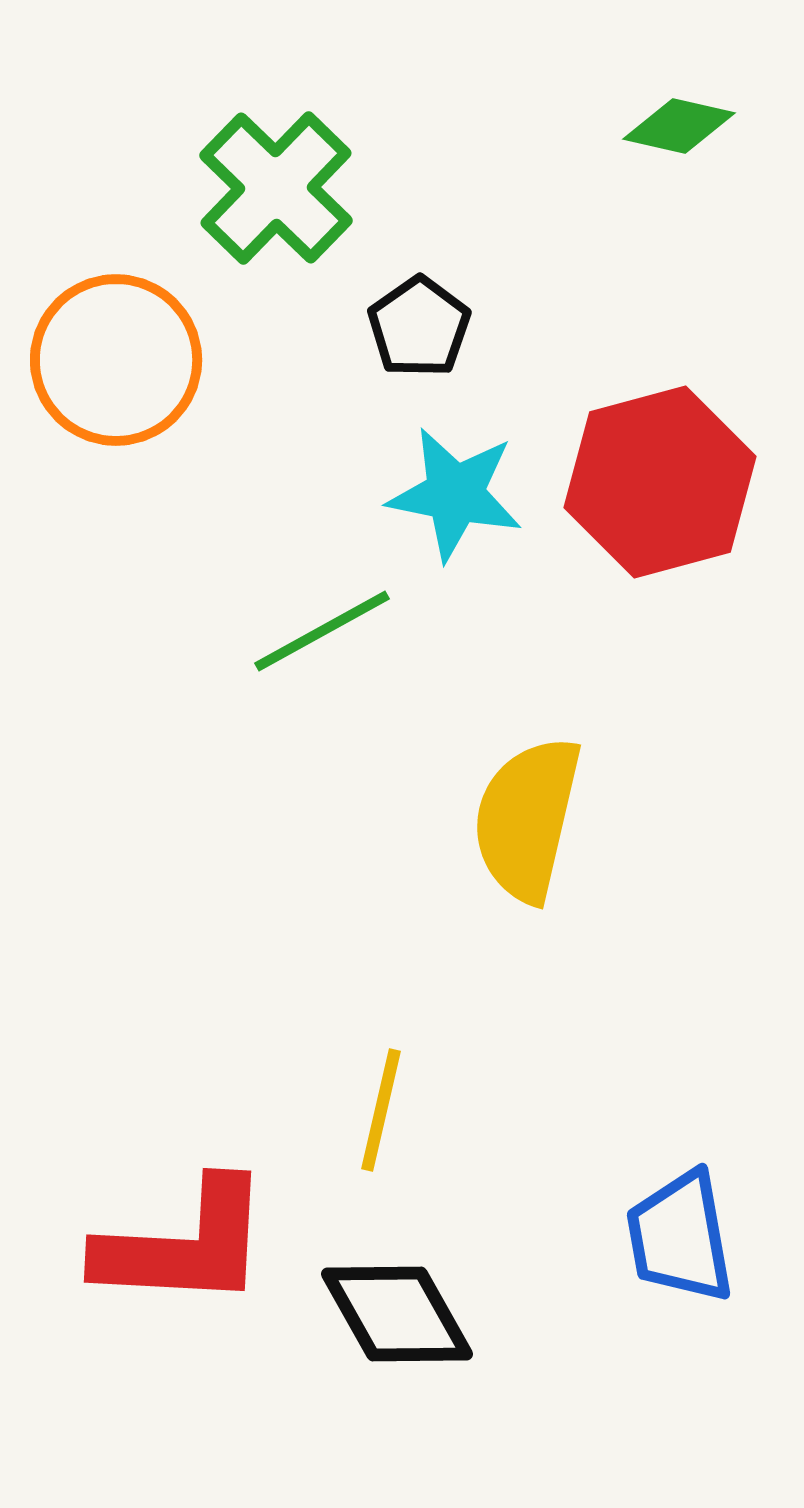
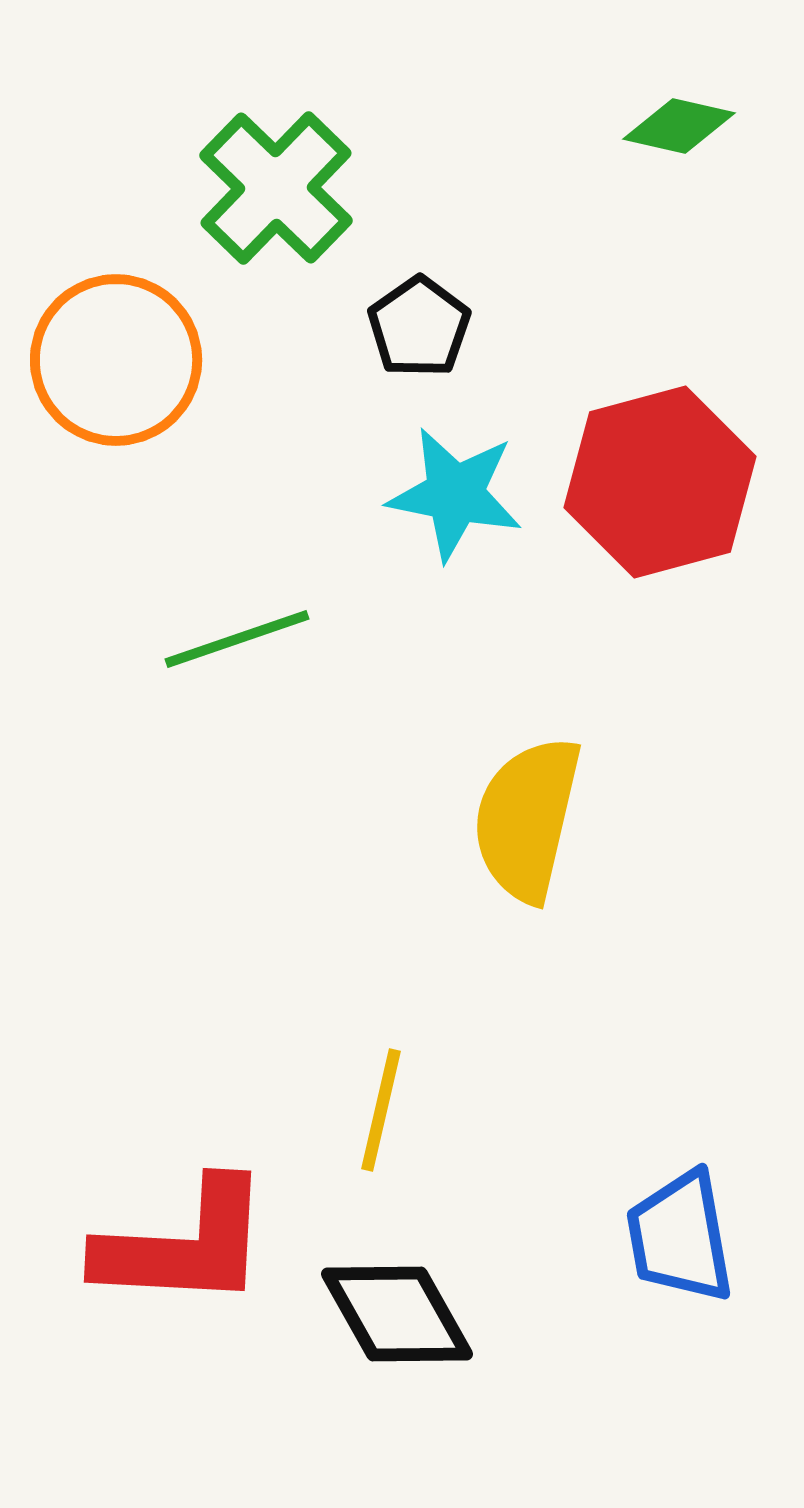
green line: moved 85 px left, 8 px down; rotated 10 degrees clockwise
